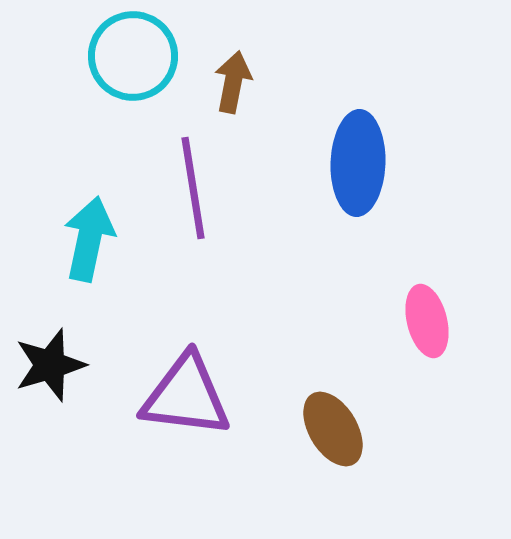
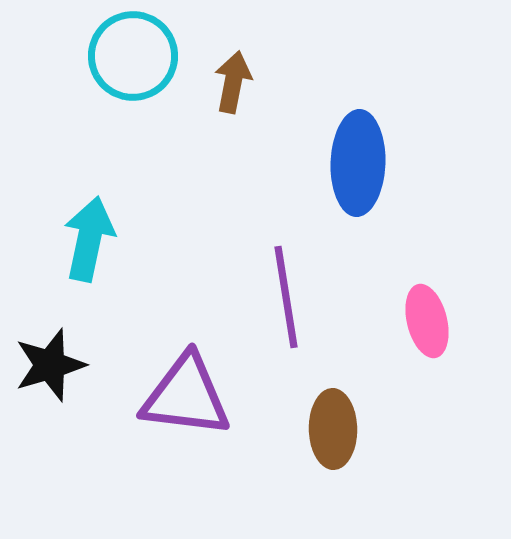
purple line: moved 93 px right, 109 px down
brown ellipse: rotated 30 degrees clockwise
